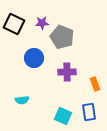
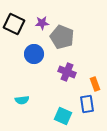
blue circle: moved 4 px up
purple cross: rotated 24 degrees clockwise
blue rectangle: moved 2 px left, 8 px up
